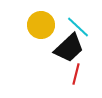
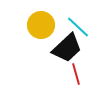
black trapezoid: moved 2 px left
red line: rotated 30 degrees counterclockwise
